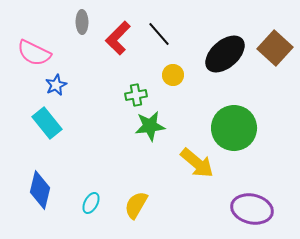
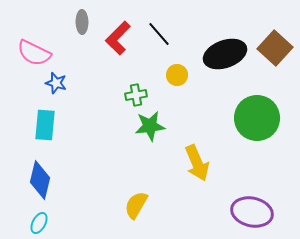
black ellipse: rotated 21 degrees clockwise
yellow circle: moved 4 px right
blue star: moved 2 px up; rotated 30 degrees counterclockwise
cyan rectangle: moved 2 px left, 2 px down; rotated 44 degrees clockwise
green circle: moved 23 px right, 10 px up
yellow arrow: rotated 27 degrees clockwise
blue diamond: moved 10 px up
cyan ellipse: moved 52 px left, 20 px down
purple ellipse: moved 3 px down
